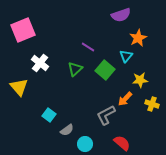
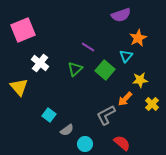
yellow cross: rotated 24 degrees clockwise
